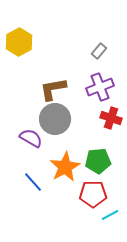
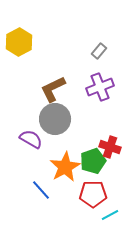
brown L-shape: rotated 16 degrees counterclockwise
red cross: moved 1 px left, 29 px down
purple semicircle: moved 1 px down
green pentagon: moved 5 px left; rotated 15 degrees counterclockwise
blue line: moved 8 px right, 8 px down
